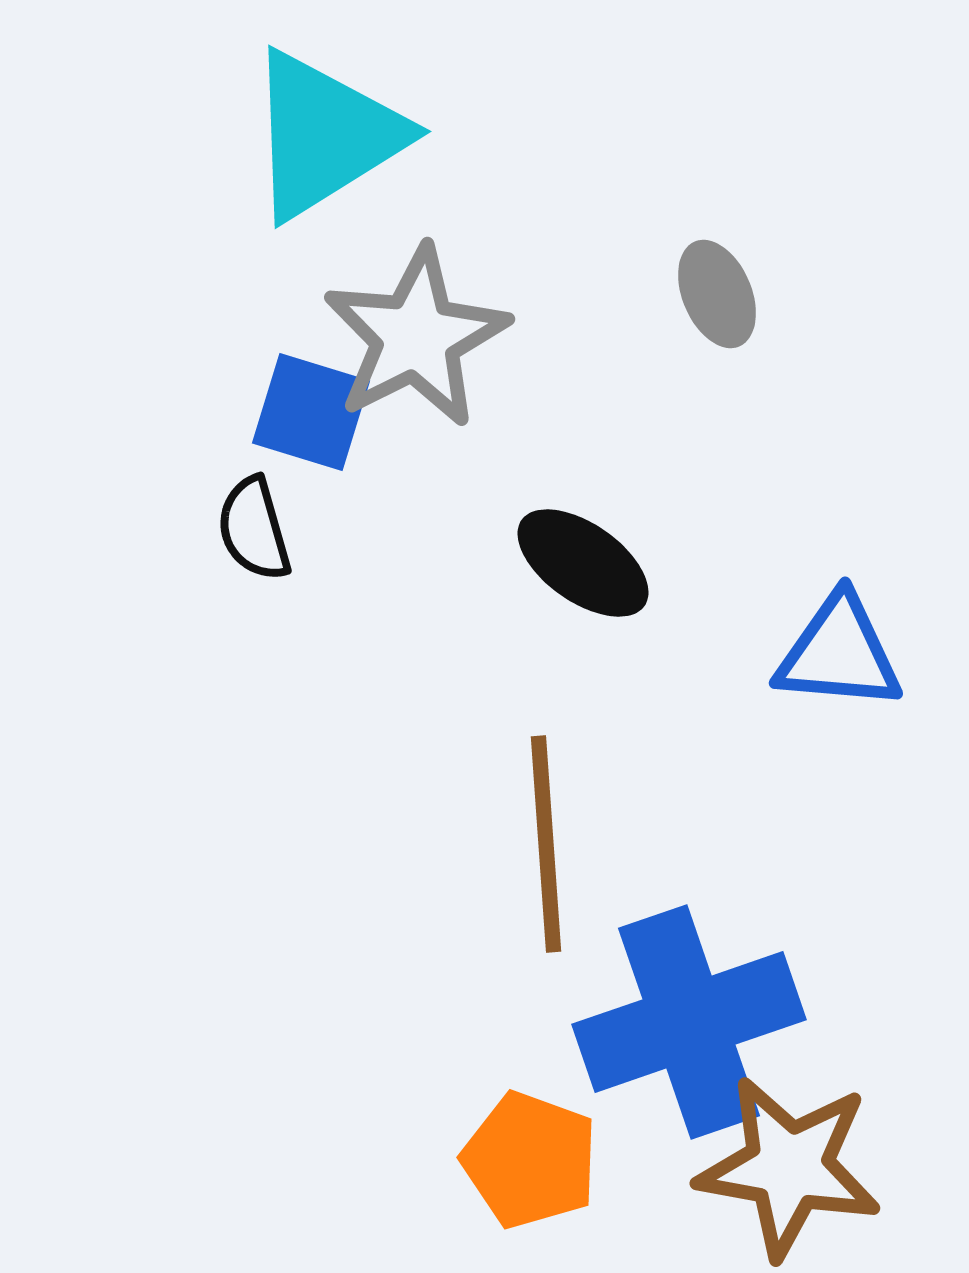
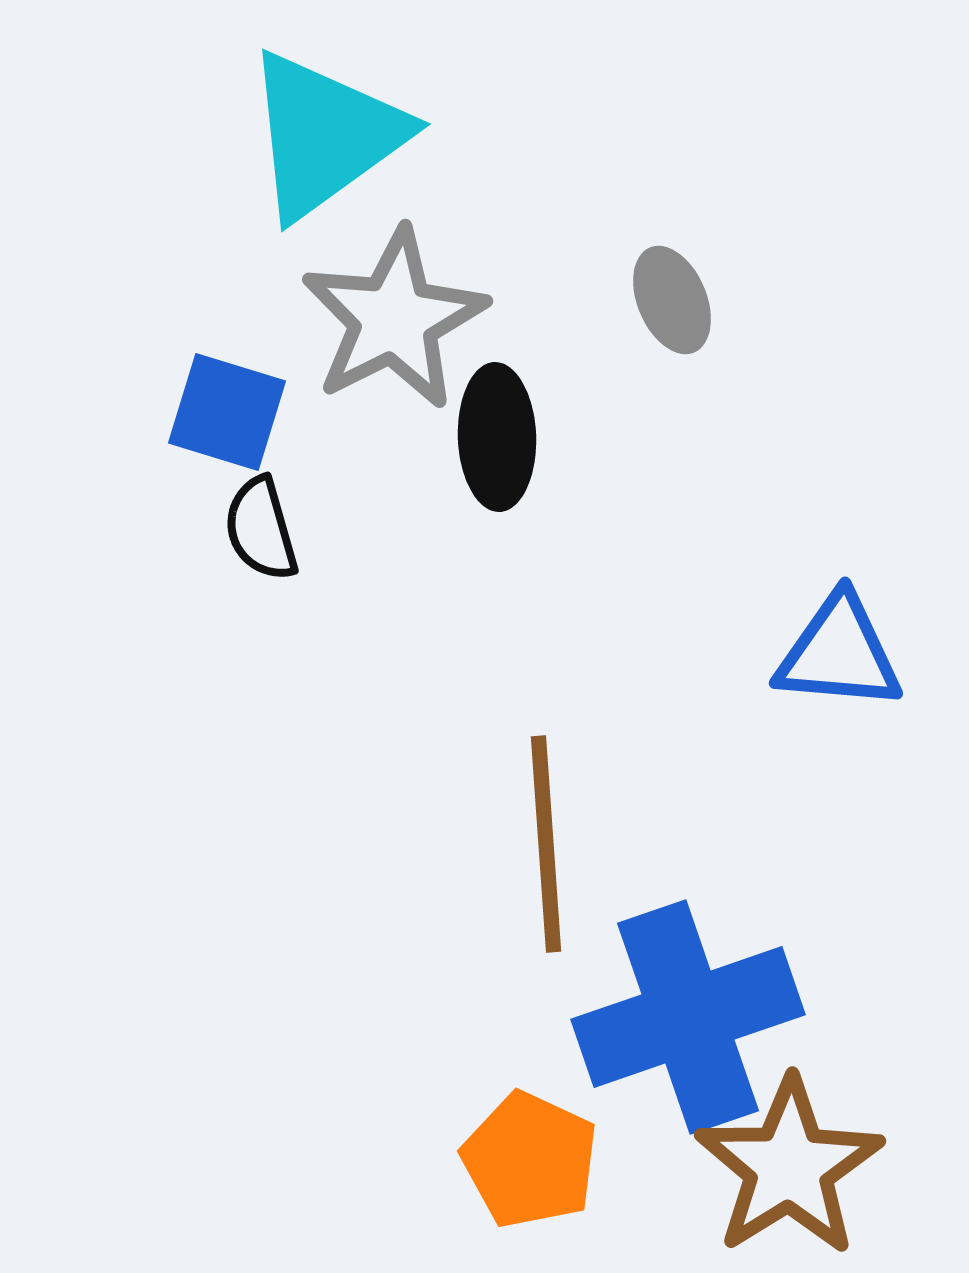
cyan triangle: rotated 4 degrees counterclockwise
gray ellipse: moved 45 px left, 6 px down
gray star: moved 22 px left, 18 px up
blue square: moved 84 px left
black semicircle: moved 7 px right
black ellipse: moved 86 px left, 126 px up; rotated 53 degrees clockwise
blue cross: moved 1 px left, 5 px up
orange pentagon: rotated 5 degrees clockwise
brown star: rotated 30 degrees clockwise
